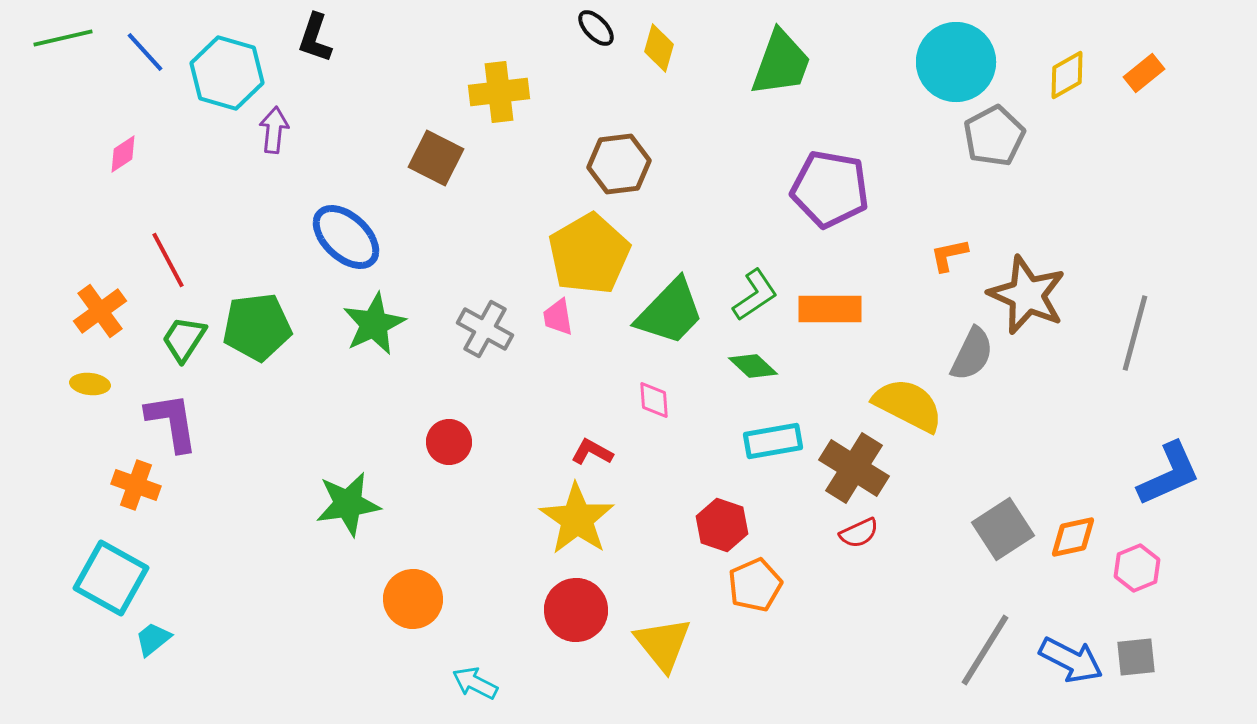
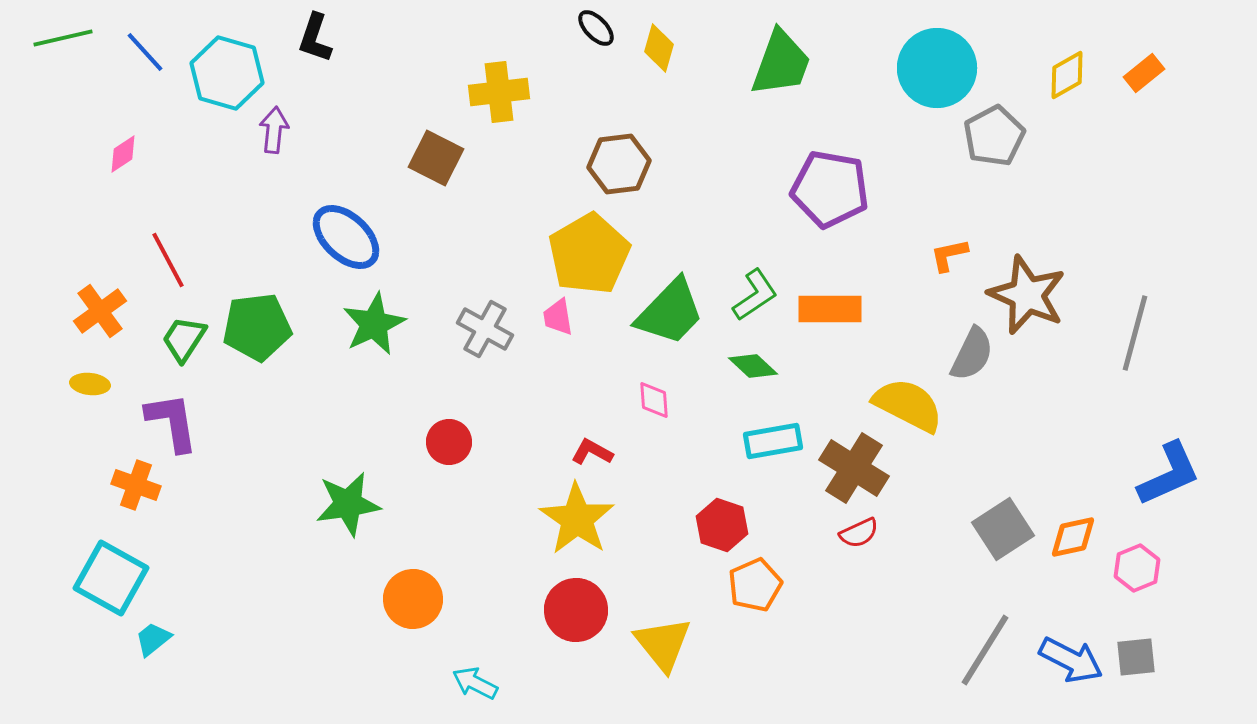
cyan circle at (956, 62): moved 19 px left, 6 px down
